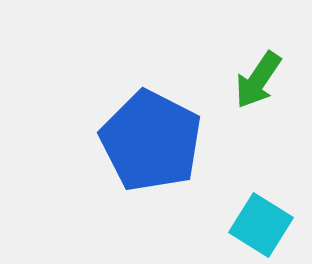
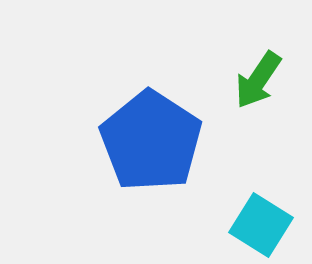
blue pentagon: rotated 6 degrees clockwise
